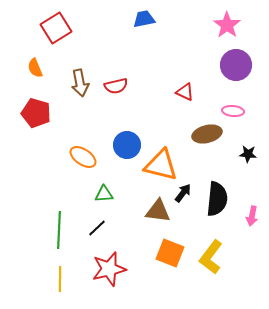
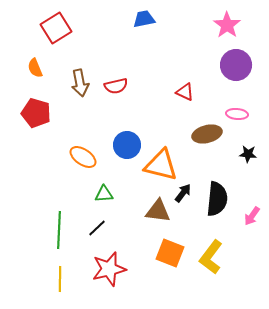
pink ellipse: moved 4 px right, 3 px down
pink arrow: rotated 24 degrees clockwise
